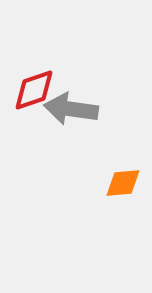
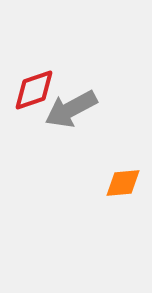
gray arrow: rotated 36 degrees counterclockwise
